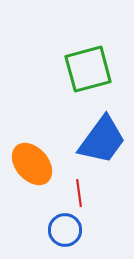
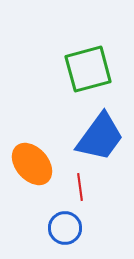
blue trapezoid: moved 2 px left, 3 px up
red line: moved 1 px right, 6 px up
blue circle: moved 2 px up
